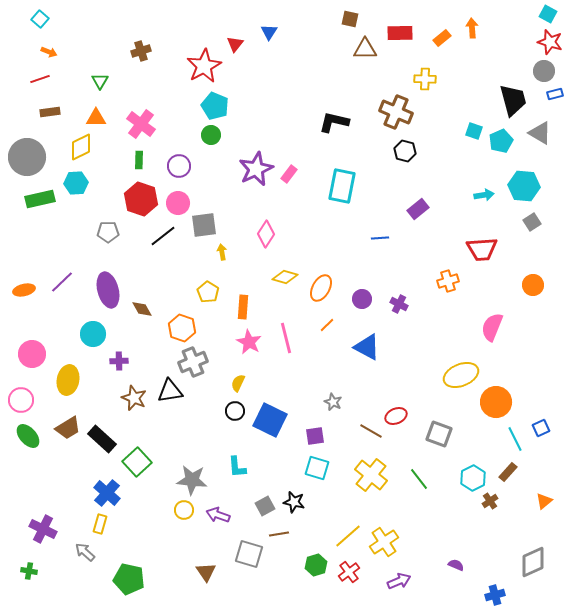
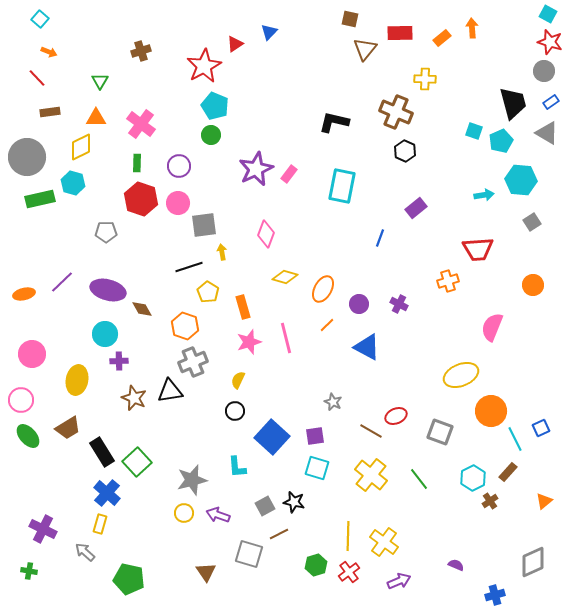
blue triangle at (269, 32): rotated 12 degrees clockwise
red triangle at (235, 44): rotated 18 degrees clockwise
brown triangle at (365, 49): rotated 50 degrees counterclockwise
red line at (40, 79): moved 3 px left, 1 px up; rotated 66 degrees clockwise
blue rectangle at (555, 94): moved 4 px left, 8 px down; rotated 21 degrees counterclockwise
black trapezoid at (513, 100): moved 3 px down
gray triangle at (540, 133): moved 7 px right
black hexagon at (405, 151): rotated 10 degrees clockwise
green rectangle at (139, 160): moved 2 px left, 3 px down
cyan hexagon at (76, 183): moved 3 px left; rotated 20 degrees clockwise
cyan hexagon at (524, 186): moved 3 px left, 6 px up
purple rectangle at (418, 209): moved 2 px left, 1 px up
gray pentagon at (108, 232): moved 2 px left
pink diamond at (266, 234): rotated 12 degrees counterclockwise
black line at (163, 236): moved 26 px right, 31 px down; rotated 20 degrees clockwise
blue line at (380, 238): rotated 66 degrees counterclockwise
red trapezoid at (482, 249): moved 4 px left
orange ellipse at (321, 288): moved 2 px right, 1 px down
orange ellipse at (24, 290): moved 4 px down
purple ellipse at (108, 290): rotated 60 degrees counterclockwise
purple circle at (362, 299): moved 3 px left, 5 px down
orange rectangle at (243, 307): rotated 20 degrees counterclockwise
orange hexagon at (182, 328): moved 3 px right, 2 px up
cyan circle at (93, 334): moved 12 px right
pink star at (249, 342): rotated 25 degrees clockwise
yellow ellipse at (68, 380): moved 9 px right
yellow semicircle at (238, 383): moved 3 px up
orange circle at (496, 402): moved 5 px left, 9 px down
blue square at (270, 420): moved 2 px right, 17 px down; rotated 16 degrees clockwise
gray square at (439, 434): moved 1 px right, 2 px up
black rectangle at (102, 439): moved 13 px down; rotated 16 degrees clockwise
gray star at (192, 480): rotated 20 degrees counterclockwise
yellow circle at (184, 510): moved 3 px down
brown line at (279, 534): rotated 18 degrees counterclockwise
yellow line at (348, 536): rotated 48 degrees counterclockwise
yellow cross at (384, 542): rotated 20 degrees counterclockwise
